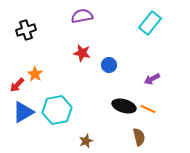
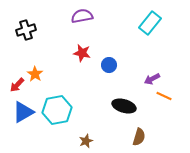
orange line: moved 16 px right, 13 px up
brown semicircle: rotated 30 degrees clockwise
